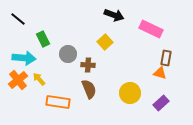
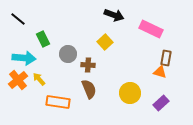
orange triangle: moved 1 px up
